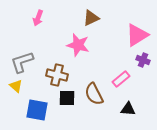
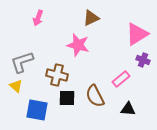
pink triangle: moved 1 px up
brown semicircle: moved 1 px right, 2 px down
